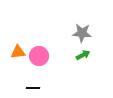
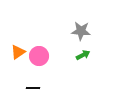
gray star: moved 1 px left, 2 px up
orange triangle: rotated 28 degrees counterclockwise
